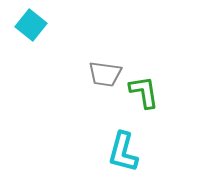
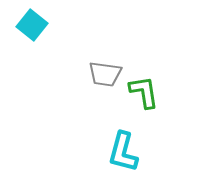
cyan square: moved 1 px right
